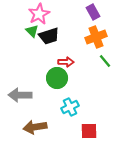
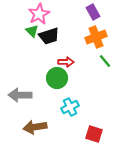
red square: moved 5 px right, 3 px down; rotated 18 degrees clockwise
